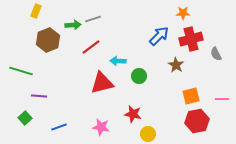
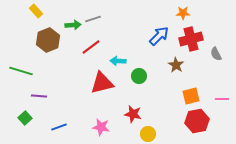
yellow rectangle: rotated 64 degrees counterclockwise
